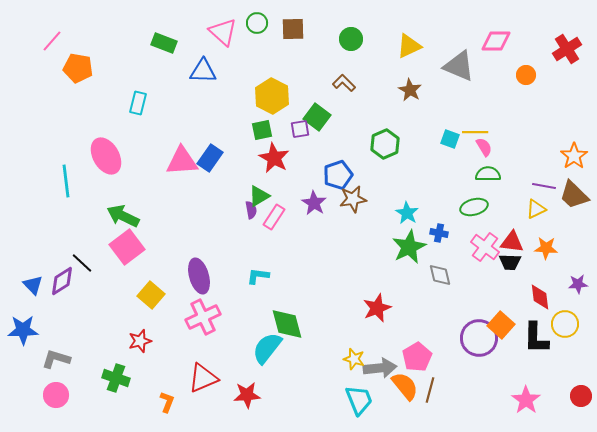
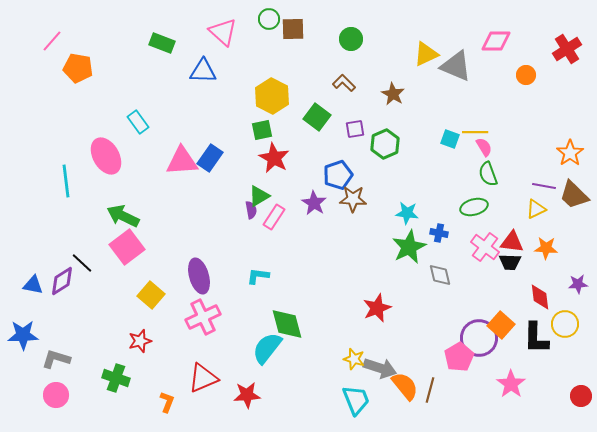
green circle at (257, 23): moved 12 px right, 4 px up
green rectangle at (164, 43): moved 2 px left
yellow triangle at (409, 46): moved 17 px right, 8 px down
gray triangle at (459, 66): moved 3 px left
brown star at (410, 90): moved 17 px left, 4 px down
cyan rectangle at (138, 103): moved 19 px down; rotated 50 degrees counterclockwise
purple square at (300, 129): moved 55 px right
orange star at (574, 156): moved 4 px left, 3 px up
green semicircle at (488, 174): rotated 110 degrees counterclockwise
brown star at (353, 199): rotated 12 degrees clockwise
cyan star at (407, 213): rotated 25 degrees counterclockwise
blue triangle at (33, 285): rotated 35 degrees counterclockwise
blue star at (23, 330): moved 5 px down
pink pentagon at (417, 357): moved 42 px right
gray arrow at (380, 368): rotated 24 degrees clockwise
cyan trapezoid at (359, 400): moved 3 px left
pink star at (526, 400): moved 15 px left, 16 px up
